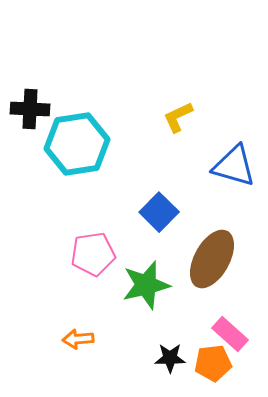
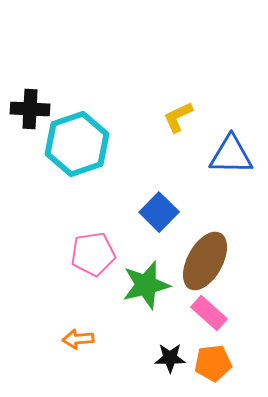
cyan hexagon: rotated 10 degrees counterclockwise
blue triangle: moved 3 px left, 11 px up; rotated 15 degrees counterclockwise
brown ellipse: moved 7 px left, 2 px down
pink rectangle: moved 21 px left, 21 px up
